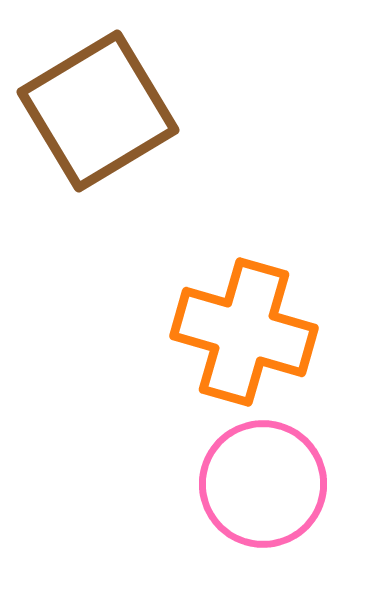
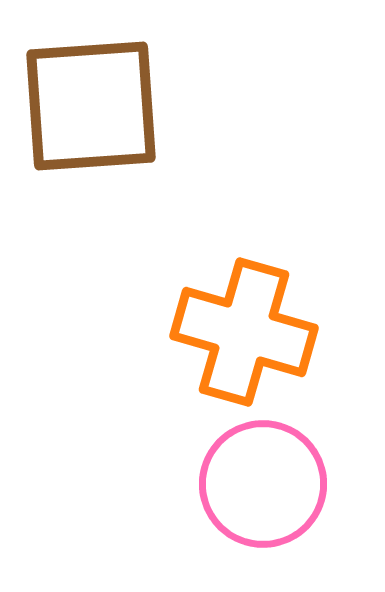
brown square: moved 7 px left, 5 px up; rotated 27 degrees clockwise
